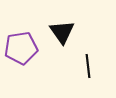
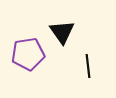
purple pentagon: moved 7 px right, 6 px down
